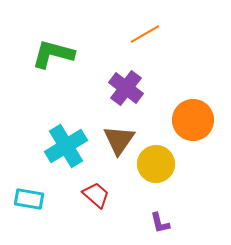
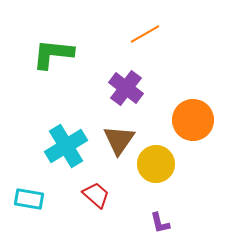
green L-shape: rotated 9 degrees counterclockwise
